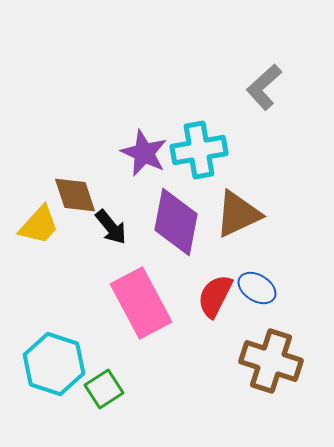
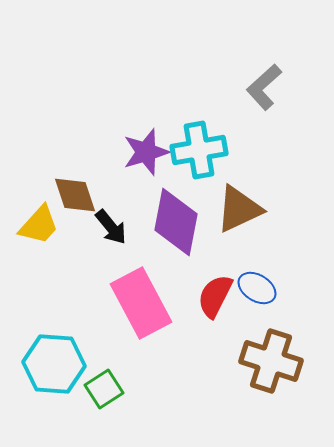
purple star: moved 2 px right, 1 px up; rotated 30 degrees clockwise
brown triangle: moved 1 px right, 5 px up
cyan hexagon: rotated 14 degrees counterclockwise
